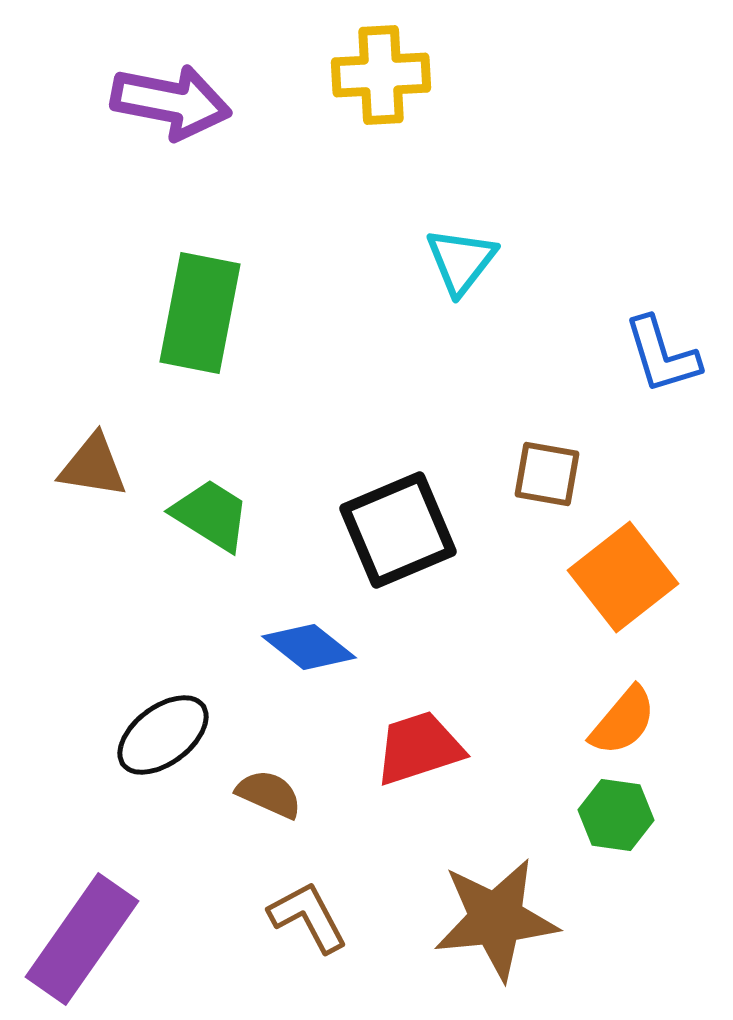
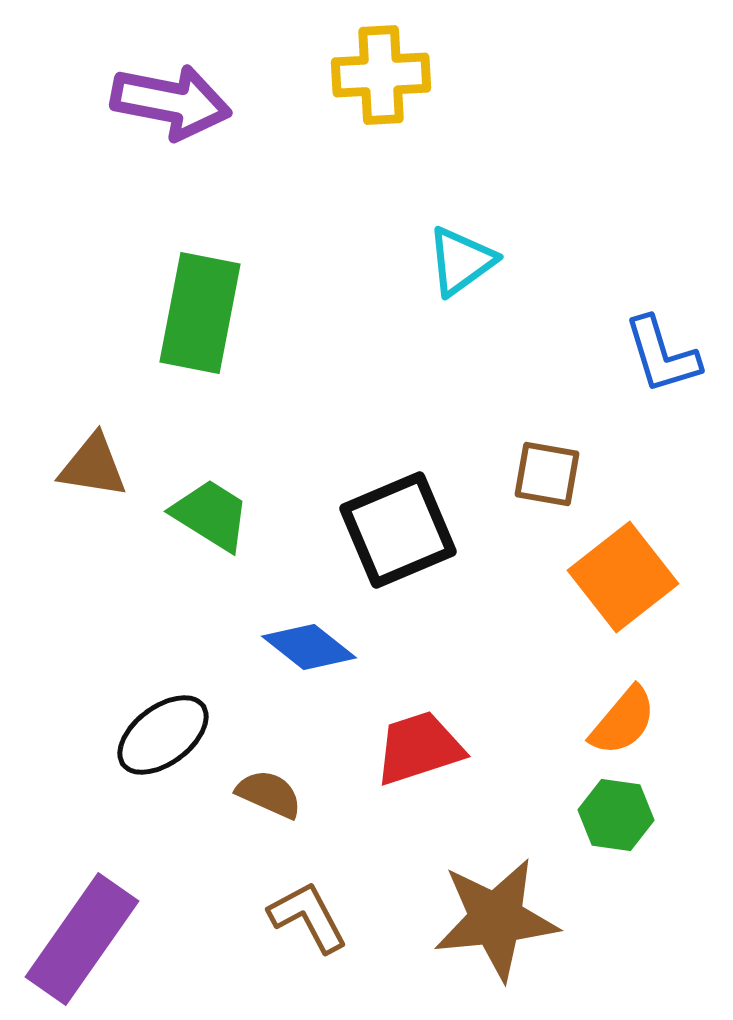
cyan triangle: rotated 16 degrees clockwise
